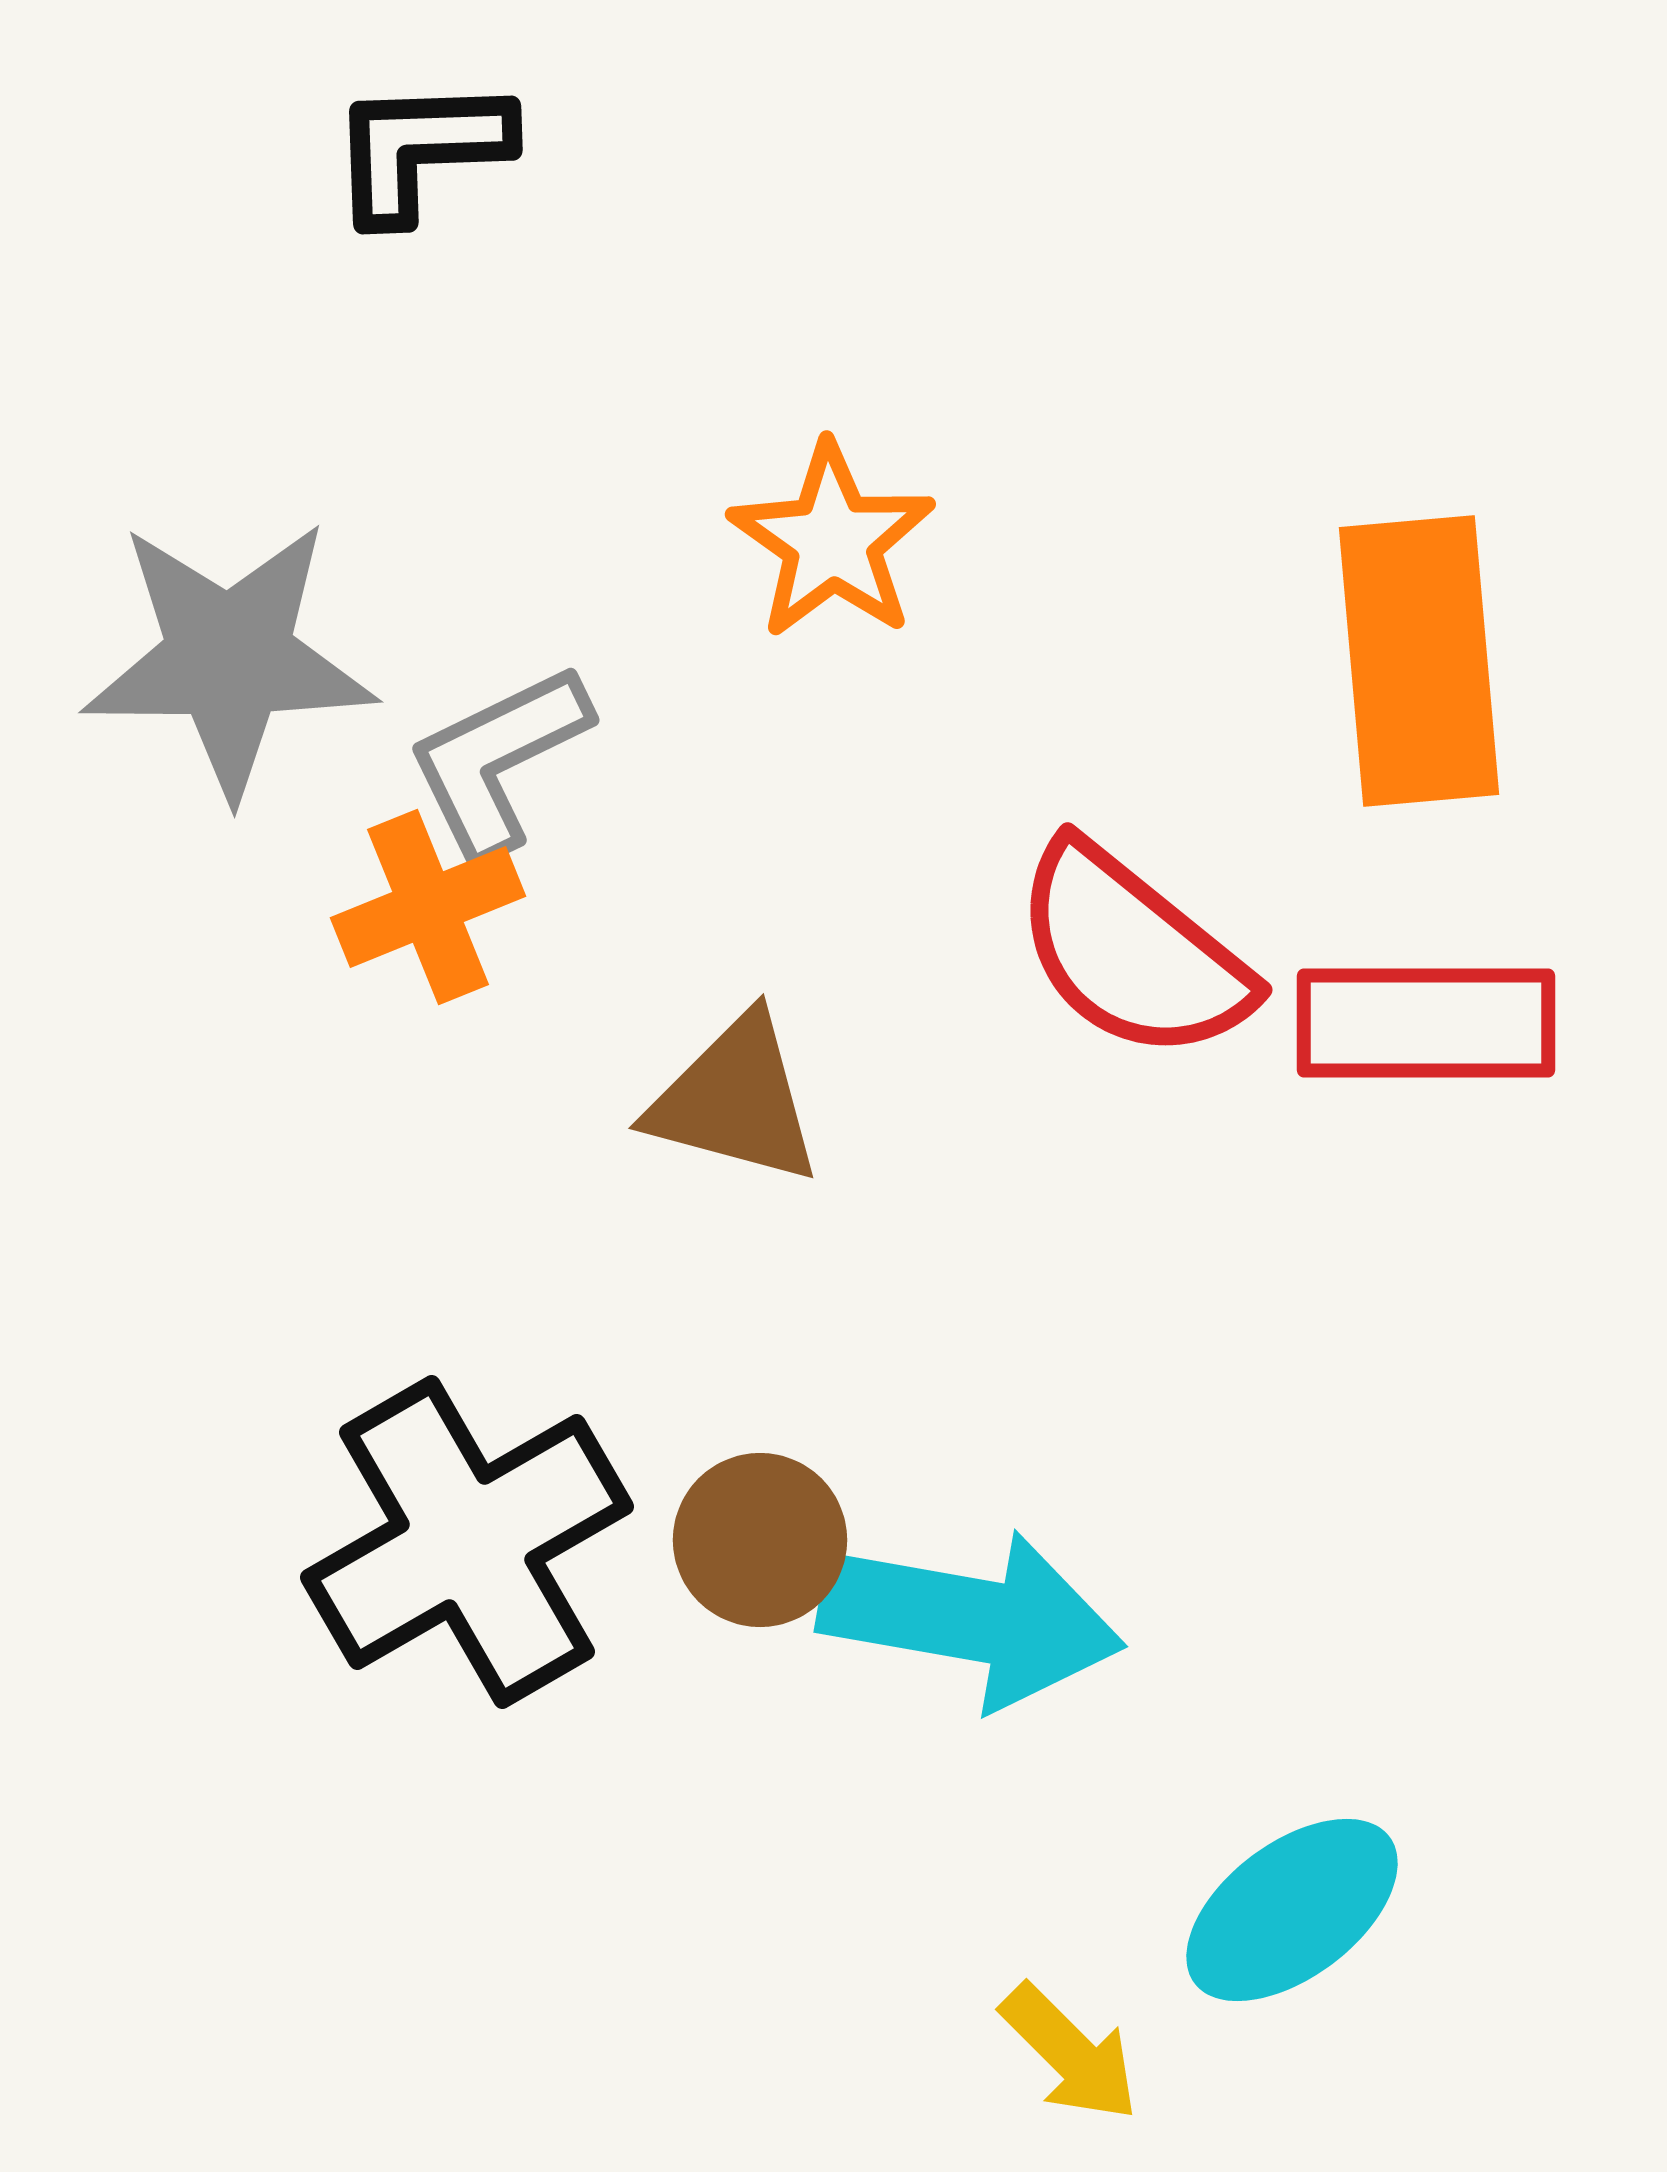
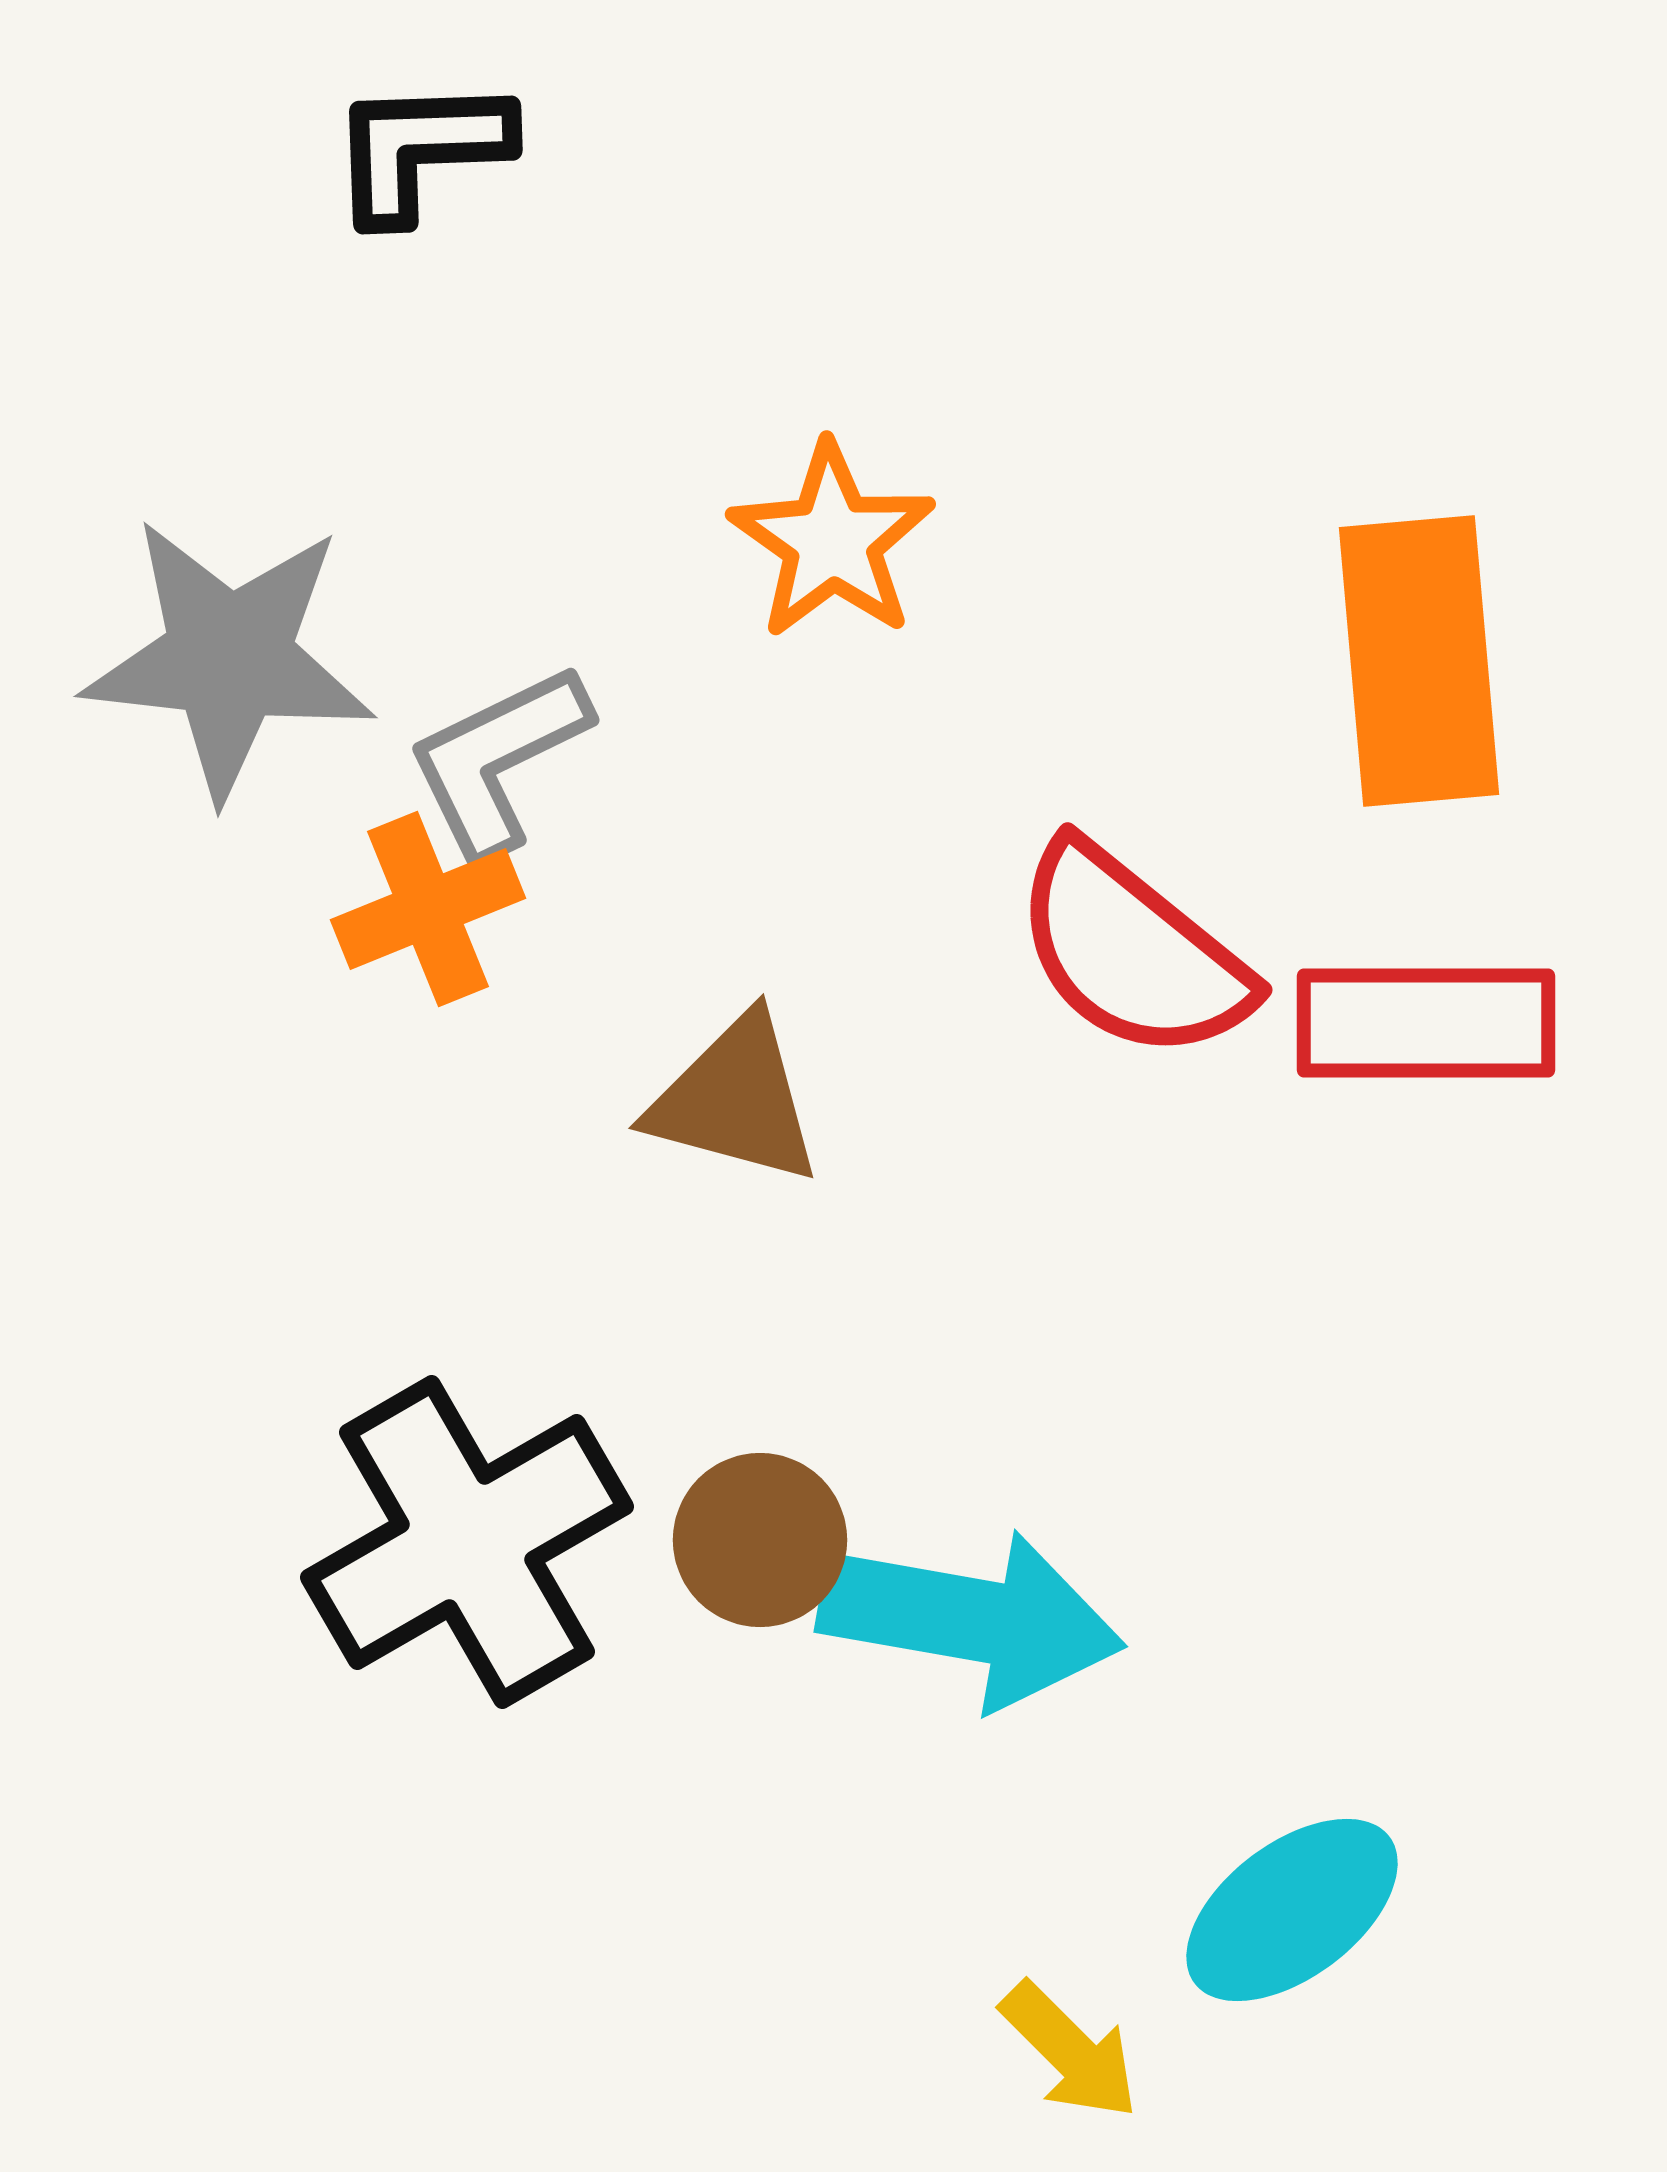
gray star: rotated 6 degrees clockwise
orange cross: moved 2 px down
yellow arrow: moved 2 px up
